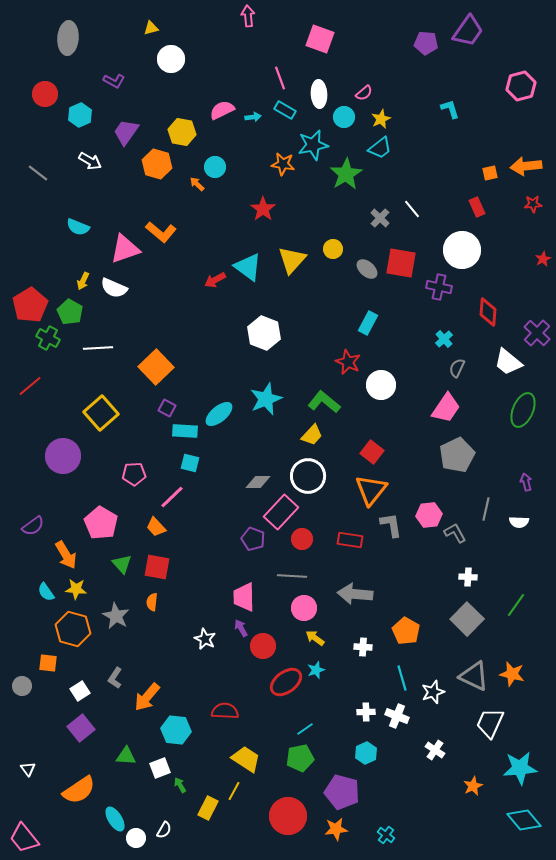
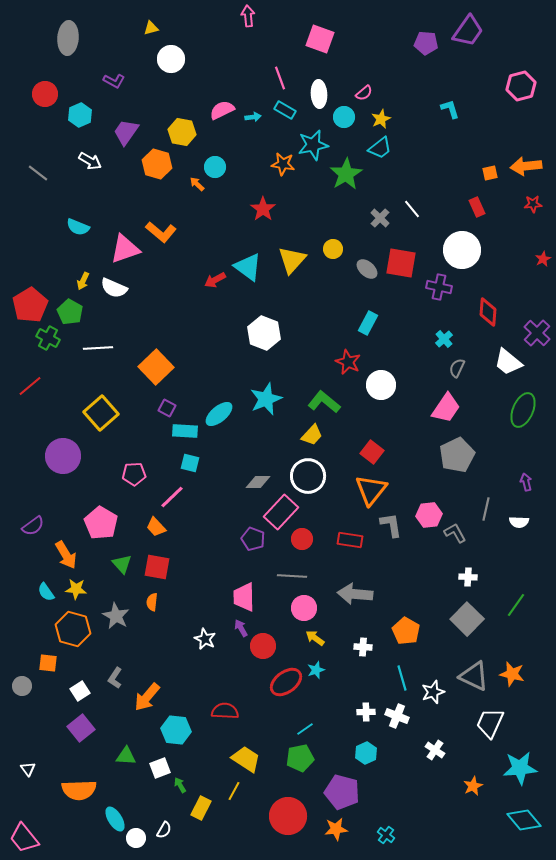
orange semicircle at (79, 790): rotated 32 degrees clockwise
yellow rectangle at (208, 808): moved 7 px left
